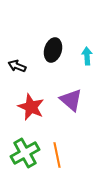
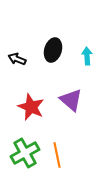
black arrow: moved 7 px up
